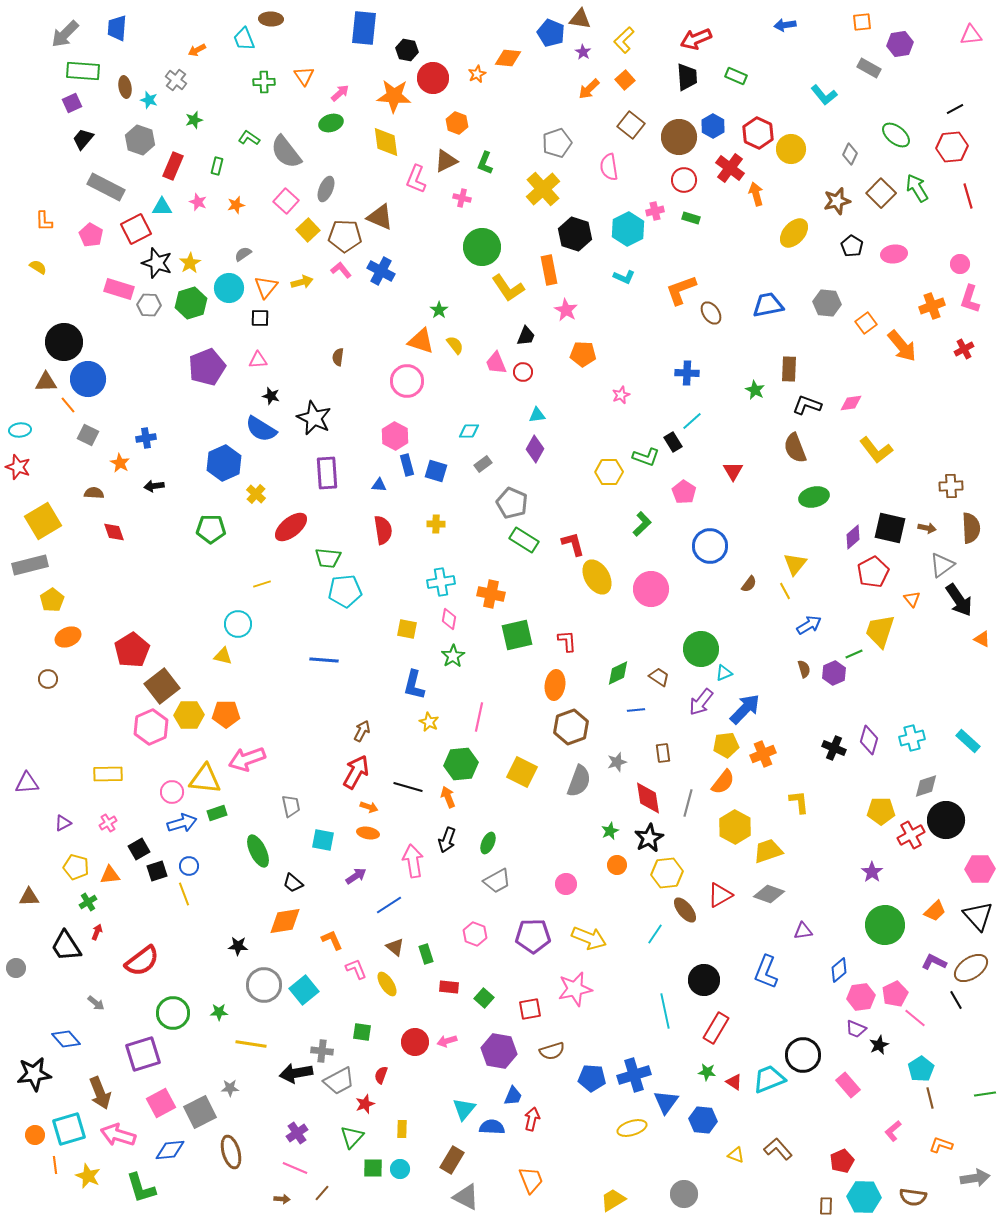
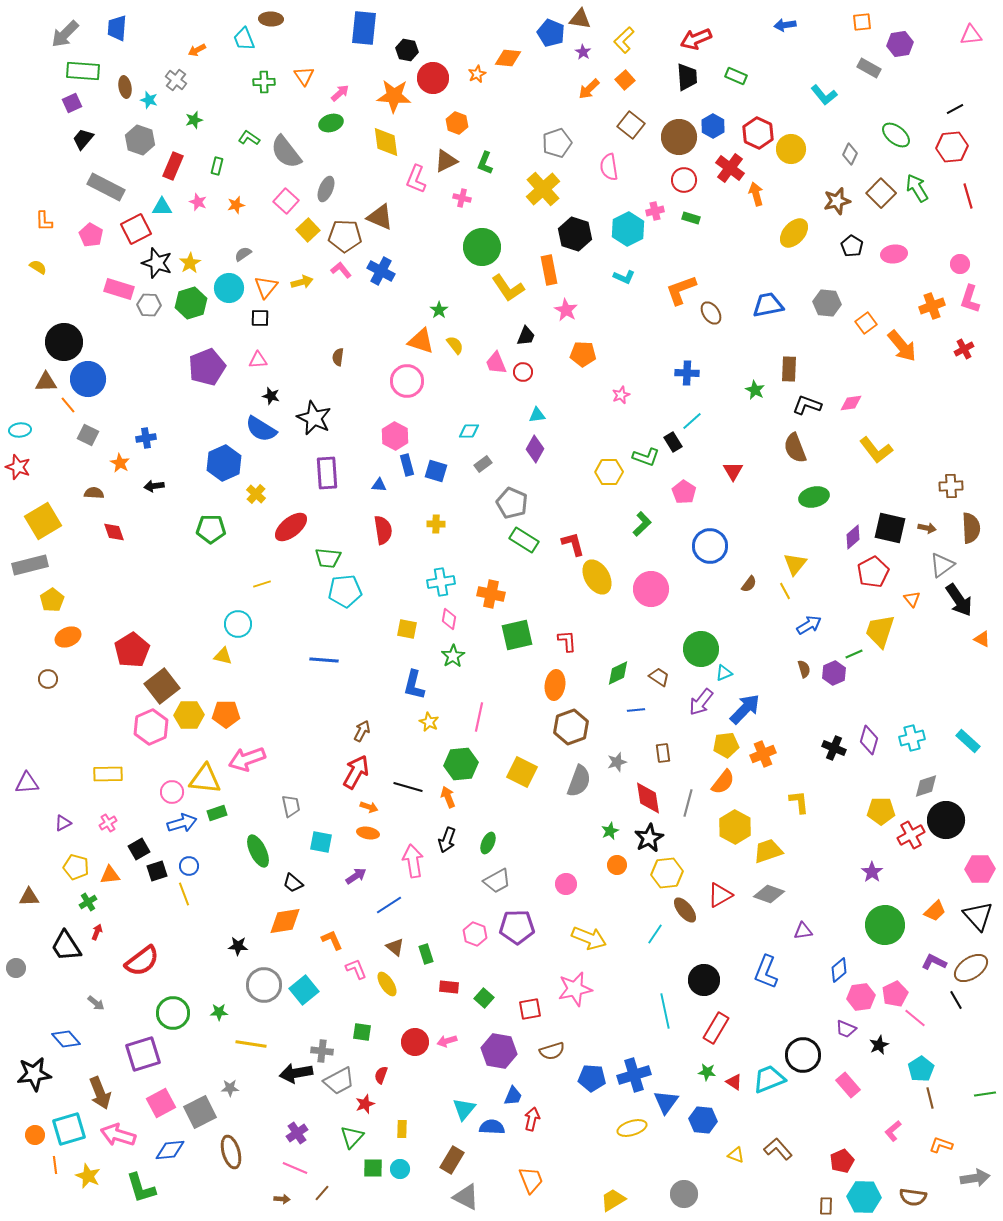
cyan square at (323, 840): moved 2 px left, 2 px down
purple pentagon at (533, 936): moved 16 px left, 9 px up
purple trapezoid at (856, 1029): moved 10 px left
